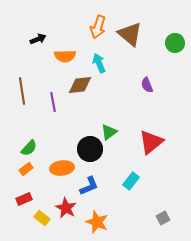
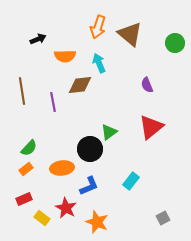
red triangle: moved 15 px up
